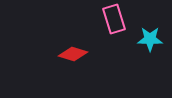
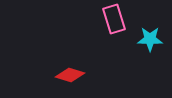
red diamond: moved 3 px left, 21 px down
